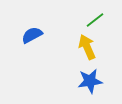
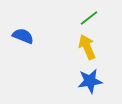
green line: moved 6 px left, 2 px up
blue semicircle: moved 9 px left, 1 px down; rotated 50 degrees clockwise
